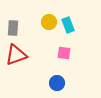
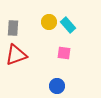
cyan rectangle: rotated 21 degrees counterclockwise
blue circle: moved 3 px down
